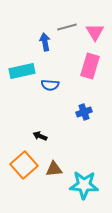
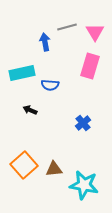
cyan rectangle: moved 2 px down
blue cross: moved 1 px left, 11 px down; rotated 21 degrees counterclockwise
black arrow: moved 10 px left, 26 px up
cyan star: rotated 8 degrees clockwise
